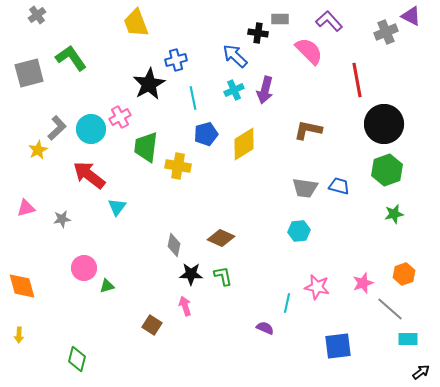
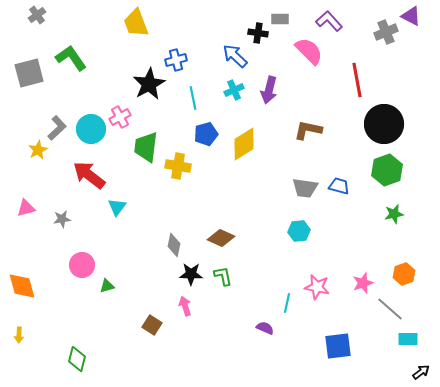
purple arrow at (265, 90): moved 4 px right
pink circle at (84, 268): moved 2 px left, 3 px up
